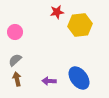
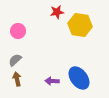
yellow hexagon: rotated 15 degrees clockwise
pink circle: moved 3 px right, 1 px up
purple arrow: moved 3 px right
